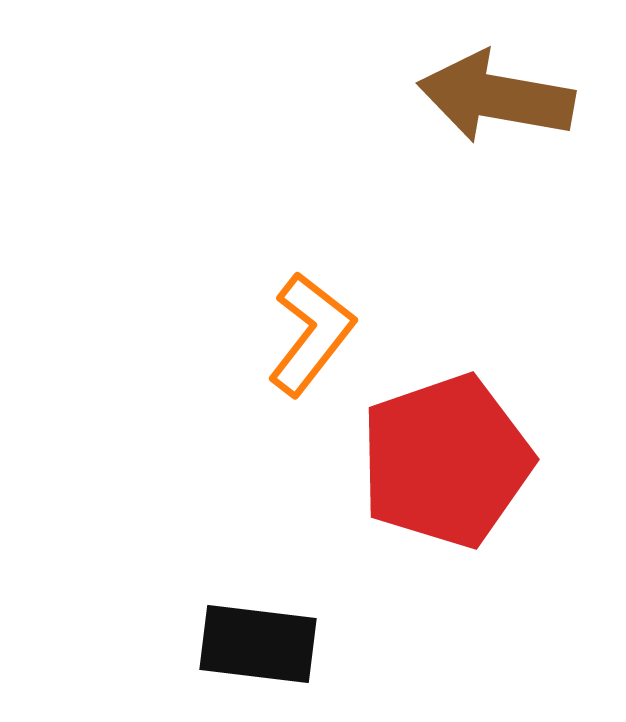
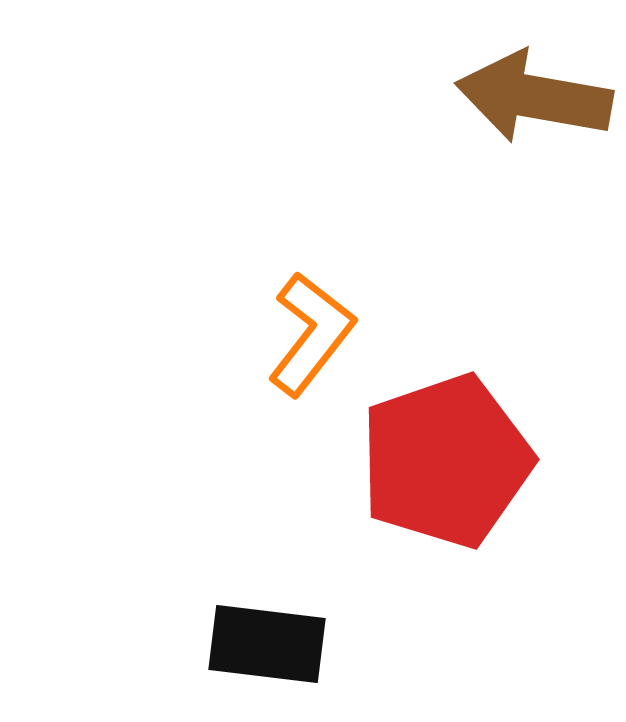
brown arrow: moved 38 px right
black rectangle: moved 9 px right
